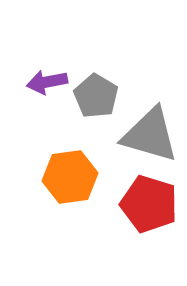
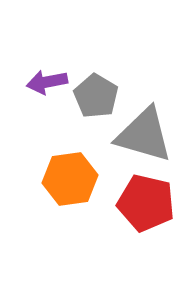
gray triangle: moved 6 px left
orange hexagon: moved 2 px down
red pentagon: moved 3 px left, 1 px up; rotated 4 degrees counterclockwise
